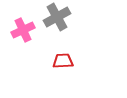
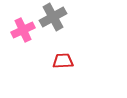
gray cross: moved 4 px left
